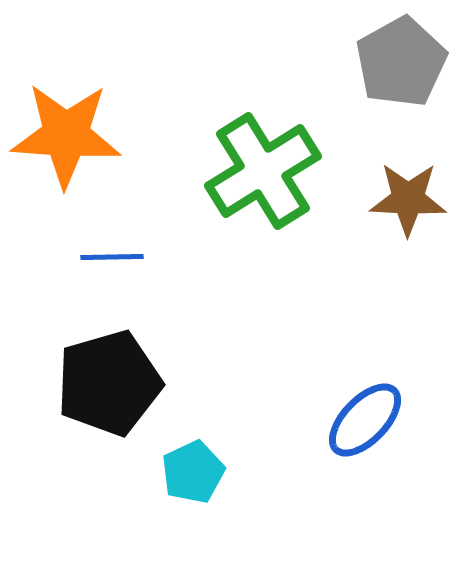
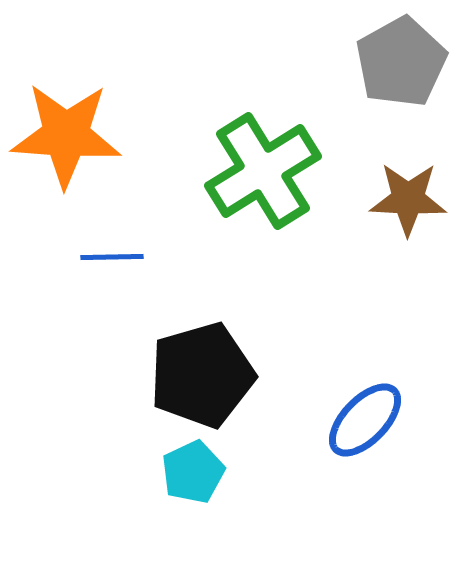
black pentagon: moved 93 px right, 8 px up
